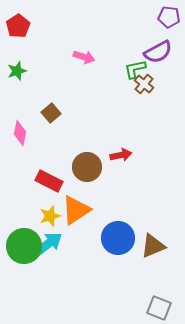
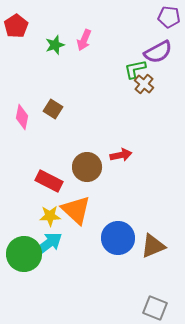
red pentagon: moved 2 px left
pink arrow: moved 17 px up; rotated 95 degrees clockwise
green star: moved 38 px right, 26 px up
brown square: moved 2 px right, 4 px up; rotated 18 degrees counterclockwise
pink diamond: moved 2 px right, 16 px up
orange triangle: rotated 44 degrees counterclockwise
yellow star: rotated 15 degrees clockwise
green circle: moved 8 px down
gray square: moved 4 px left
